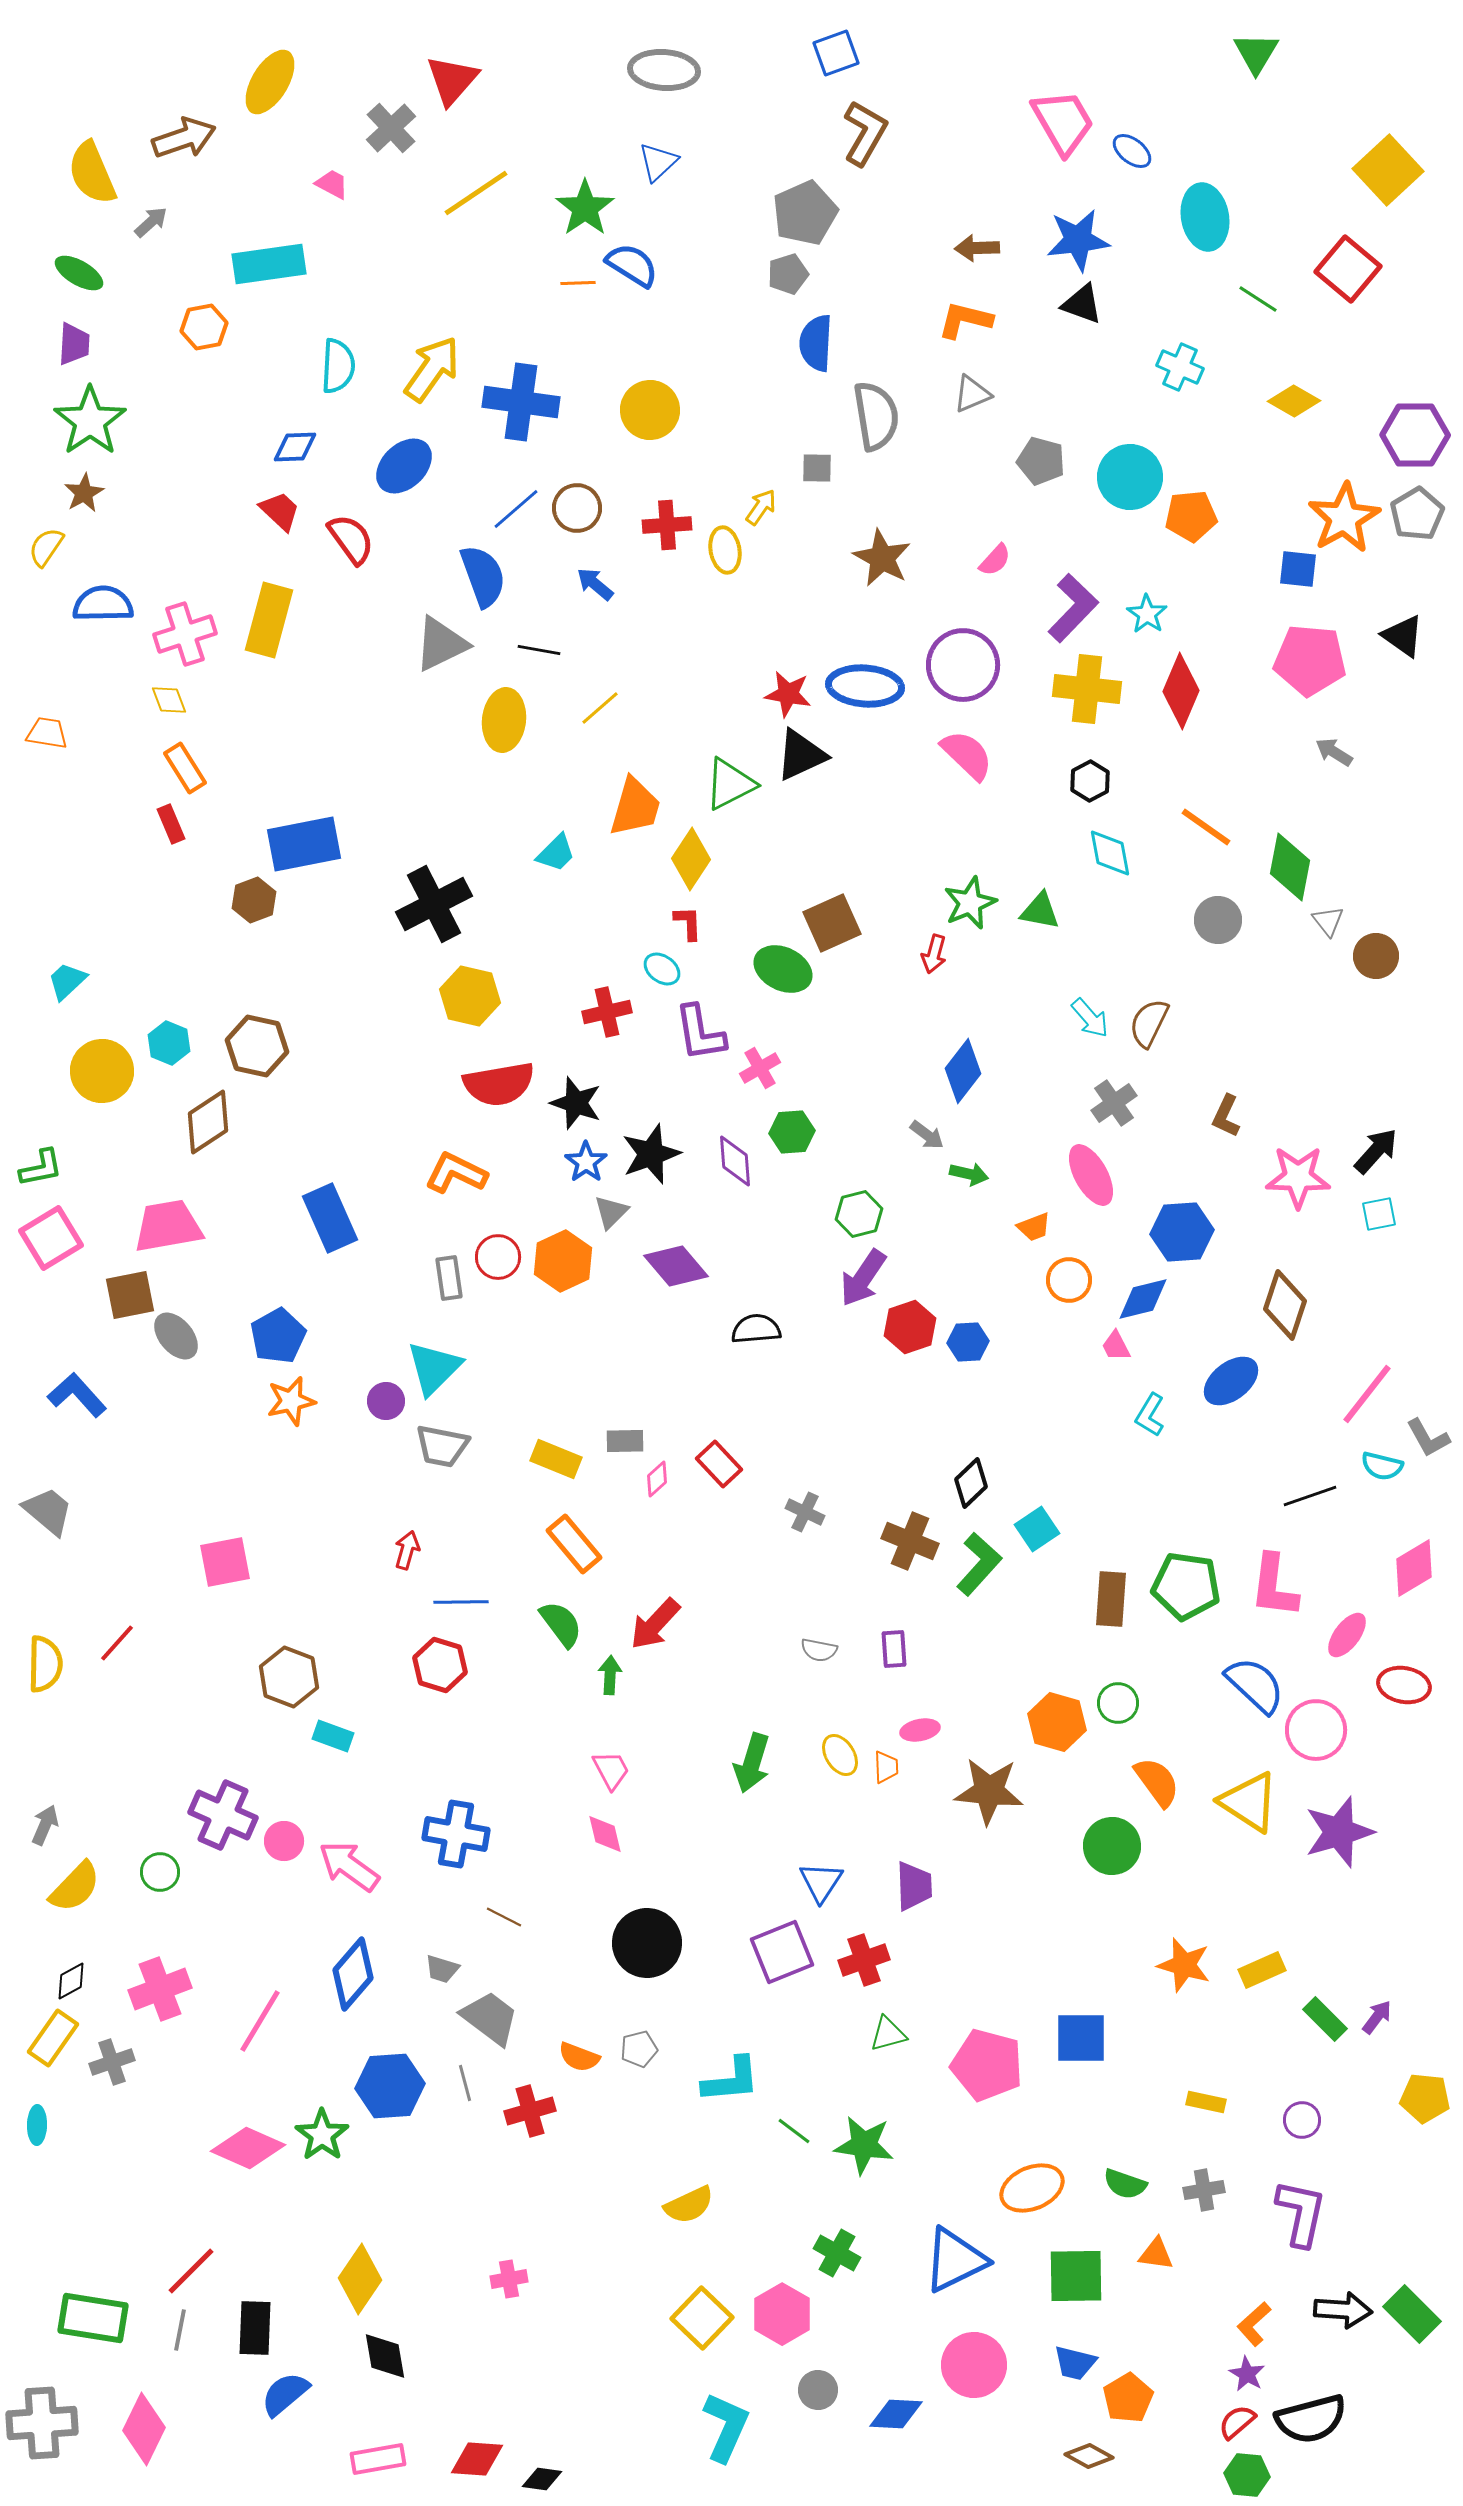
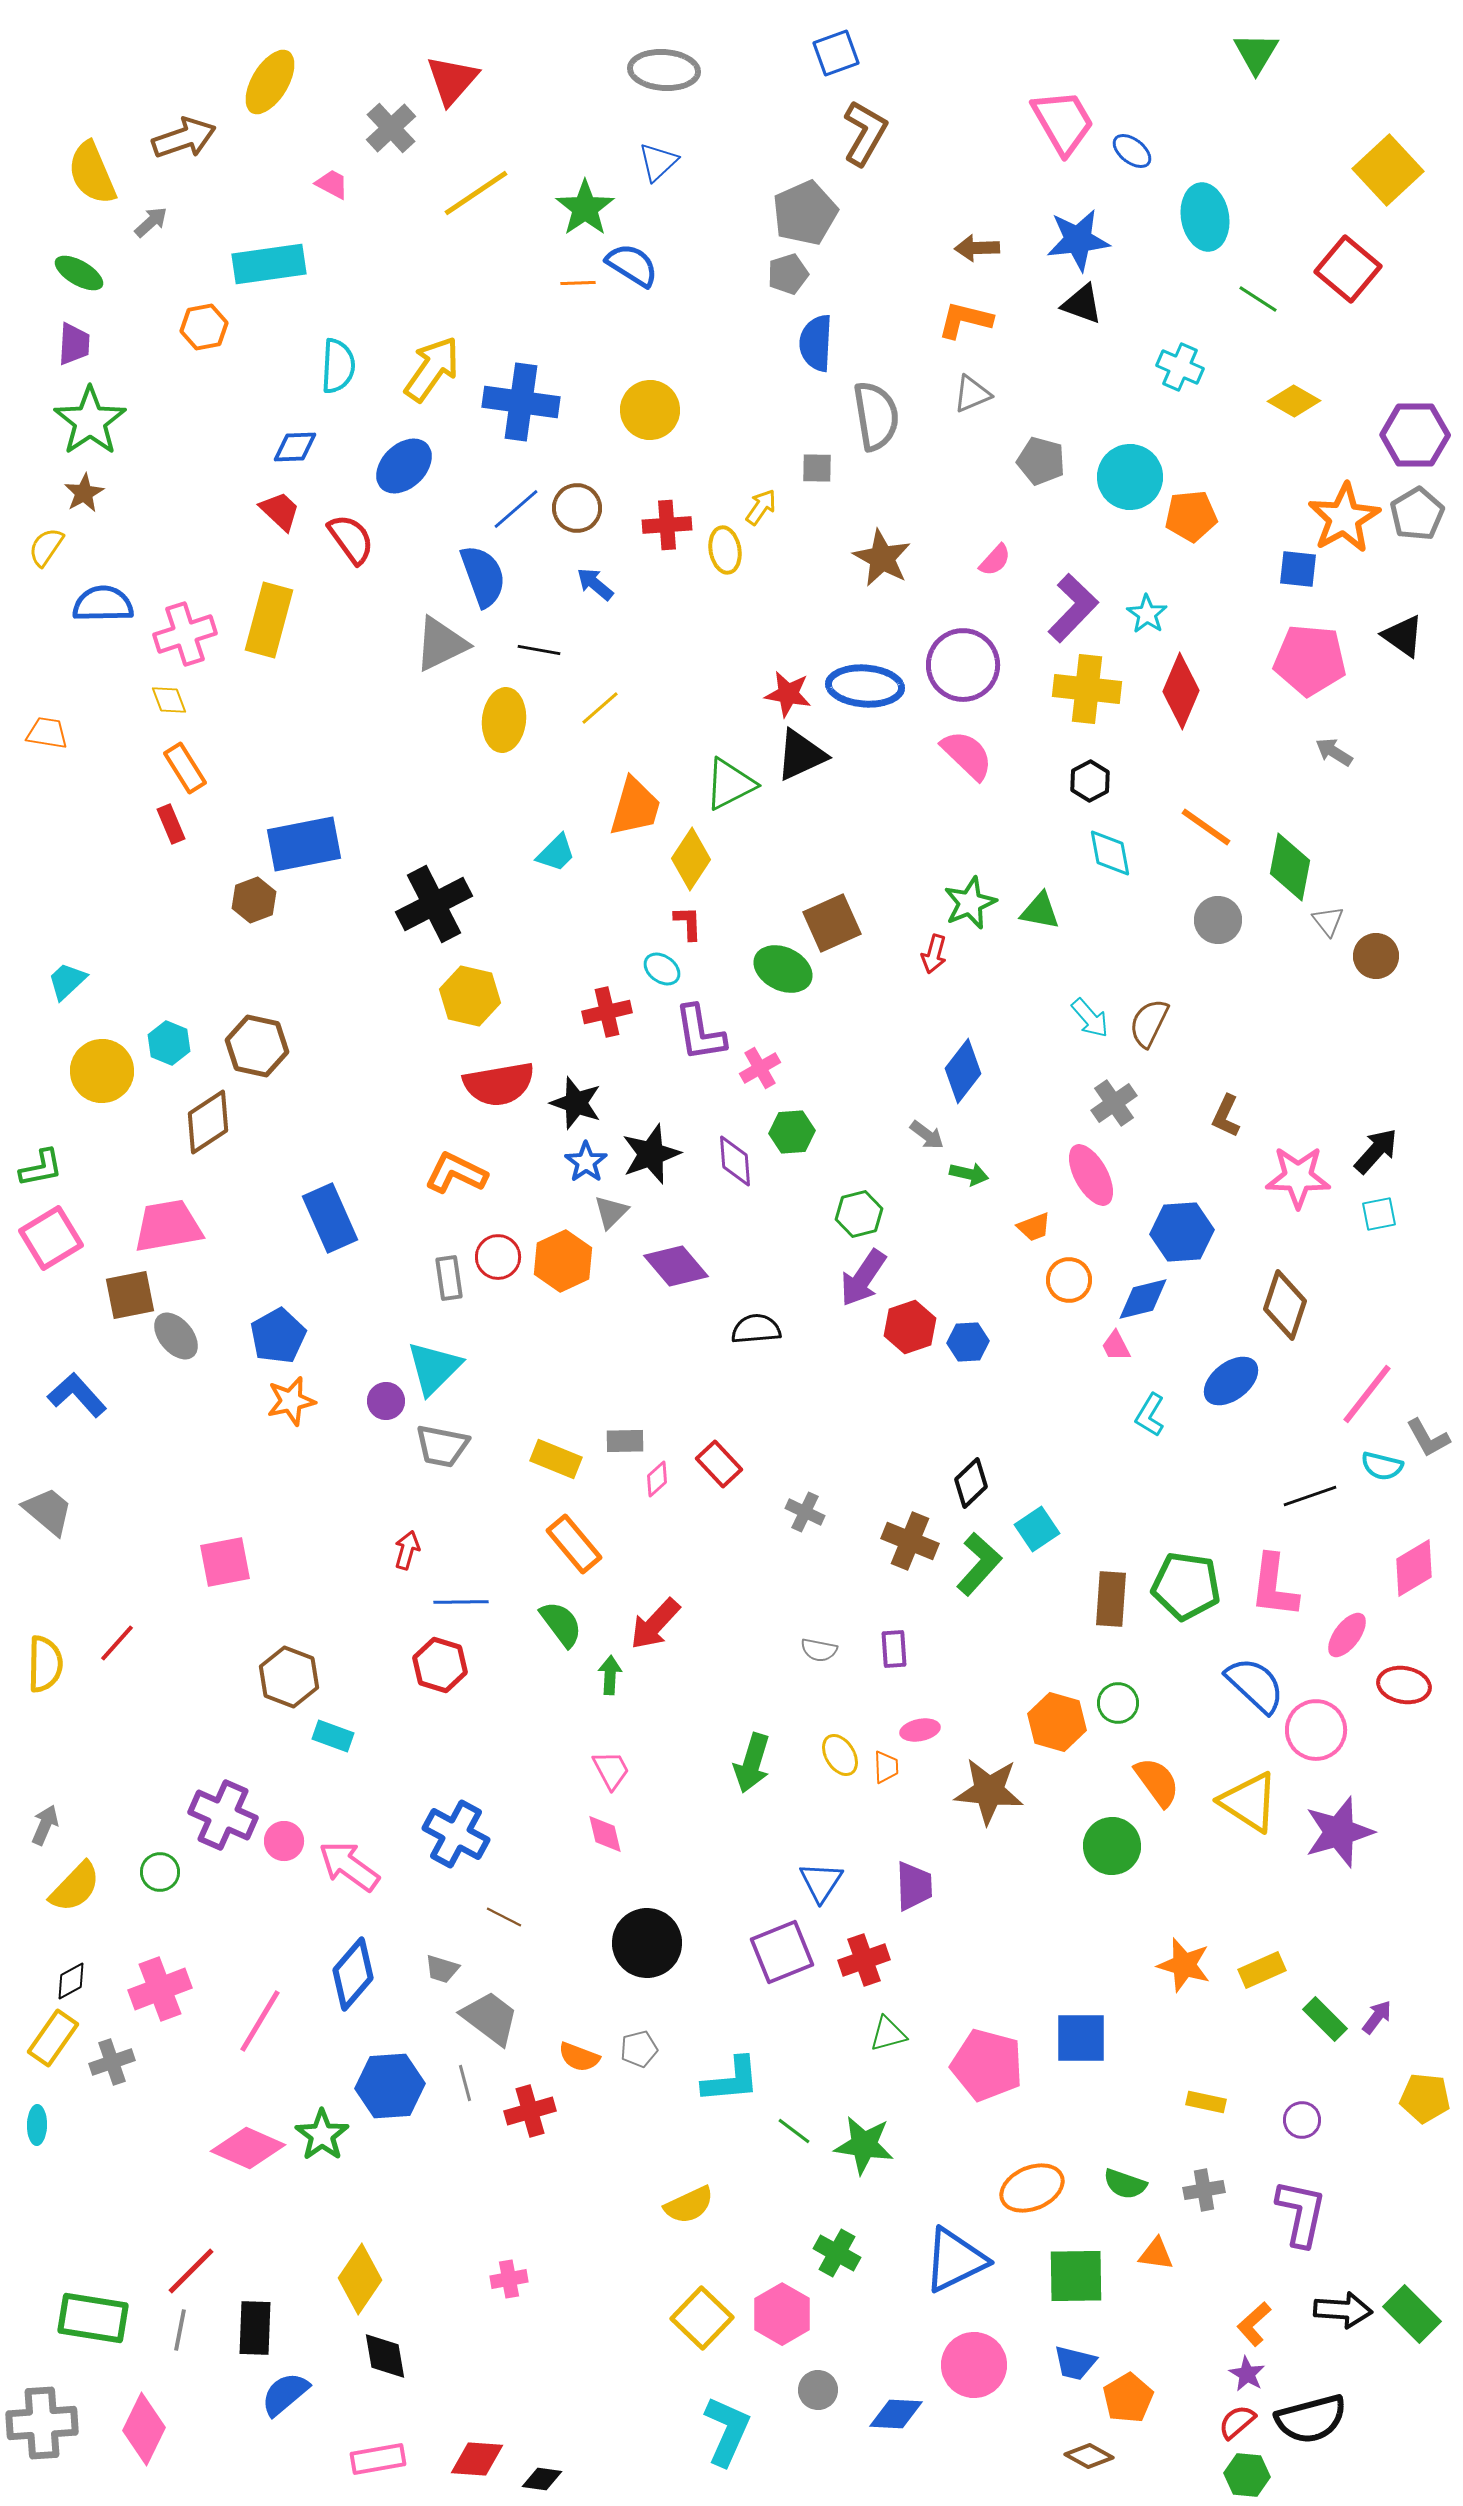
blue cross at (456, 1834): rotated 18 degrees clockwise
cyan L-shape at (726, 2427): moved 1 px right, 4 px down
